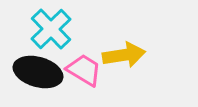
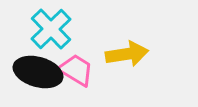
yellow arrow: moved 3 px right, 1 px up
pink trapezoid: moved 8 px left
